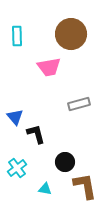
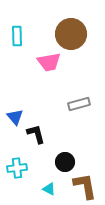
pink trapezoid: moved 5 px up
cyan cross: rotated 30 degrees clockwise
cyan triangle: moved 4 px right; rotated 16 degrees clockwise
